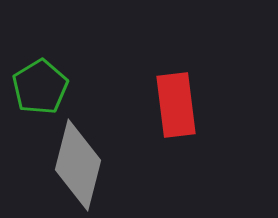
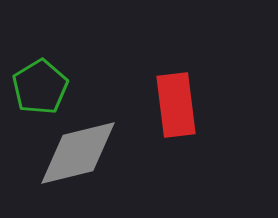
gray diamond: moved 12 px up; rotated 62 degrees clockwise
